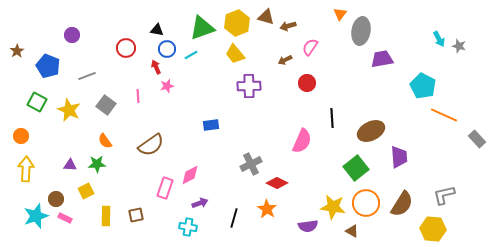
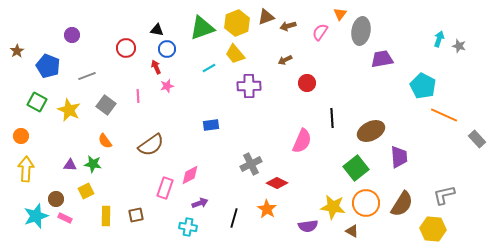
brown triangle at (266, 17): rotated 36 degrees counterclockwise
cyan arrow at (439, 39): rotated 133 degrees counterclockwise
pink semicircle at (310, 47): moved 10 px right, 15 px up
cyan line at (191, 55): moved 18 px right, 13 px down
green star at (97, 164): moved 4 px left; rotated 12 degrees clockwise
